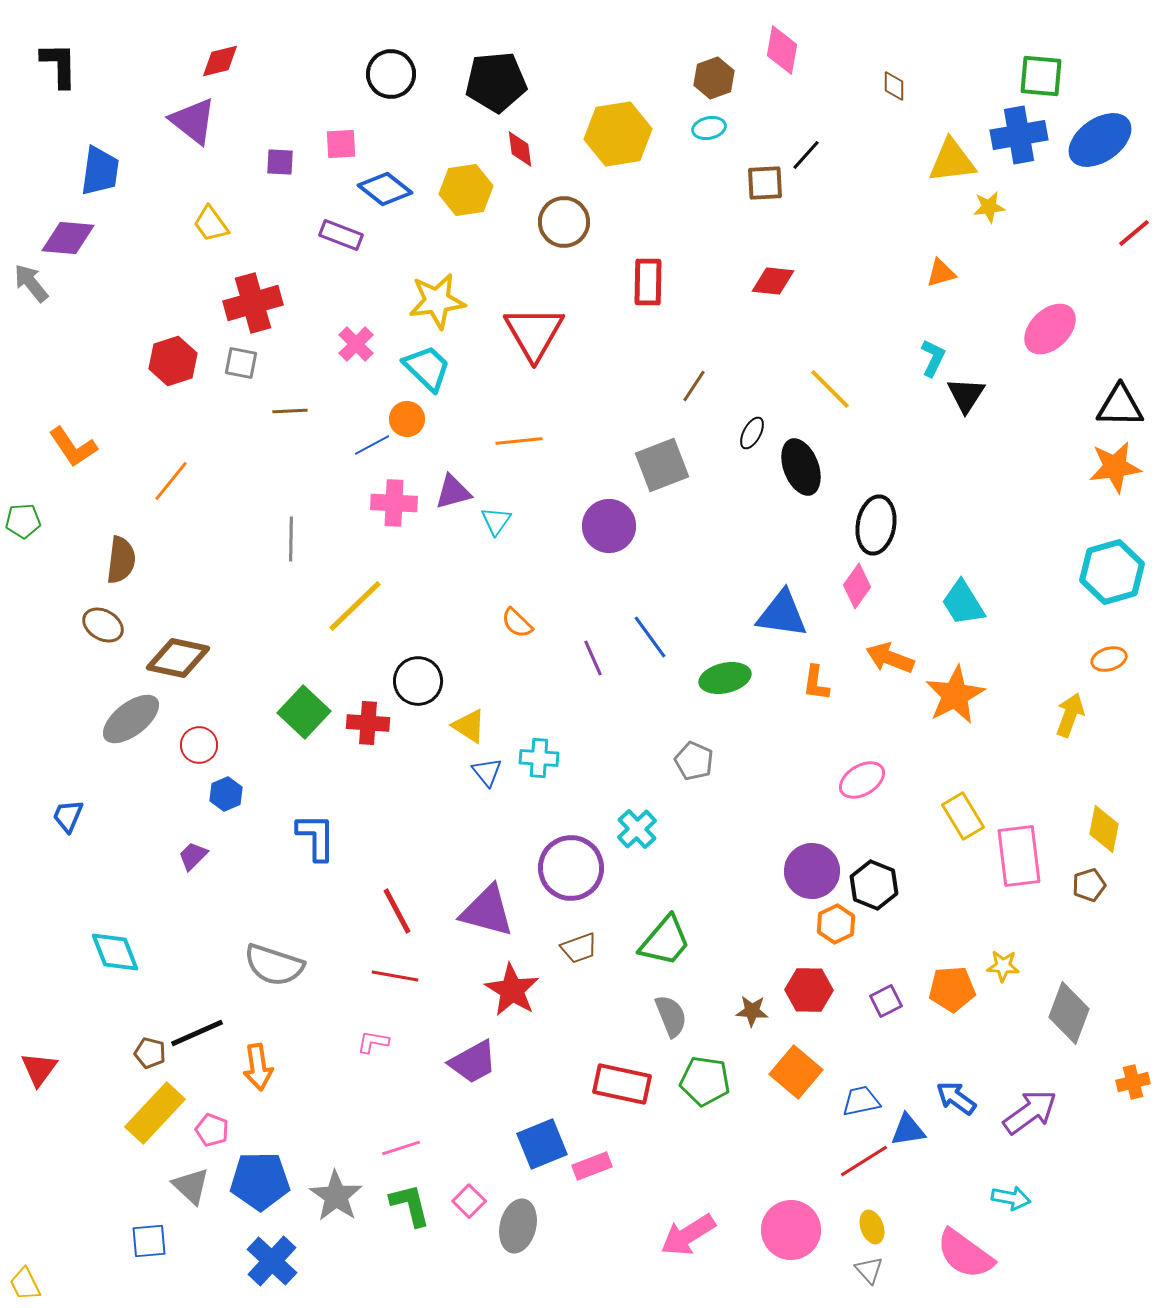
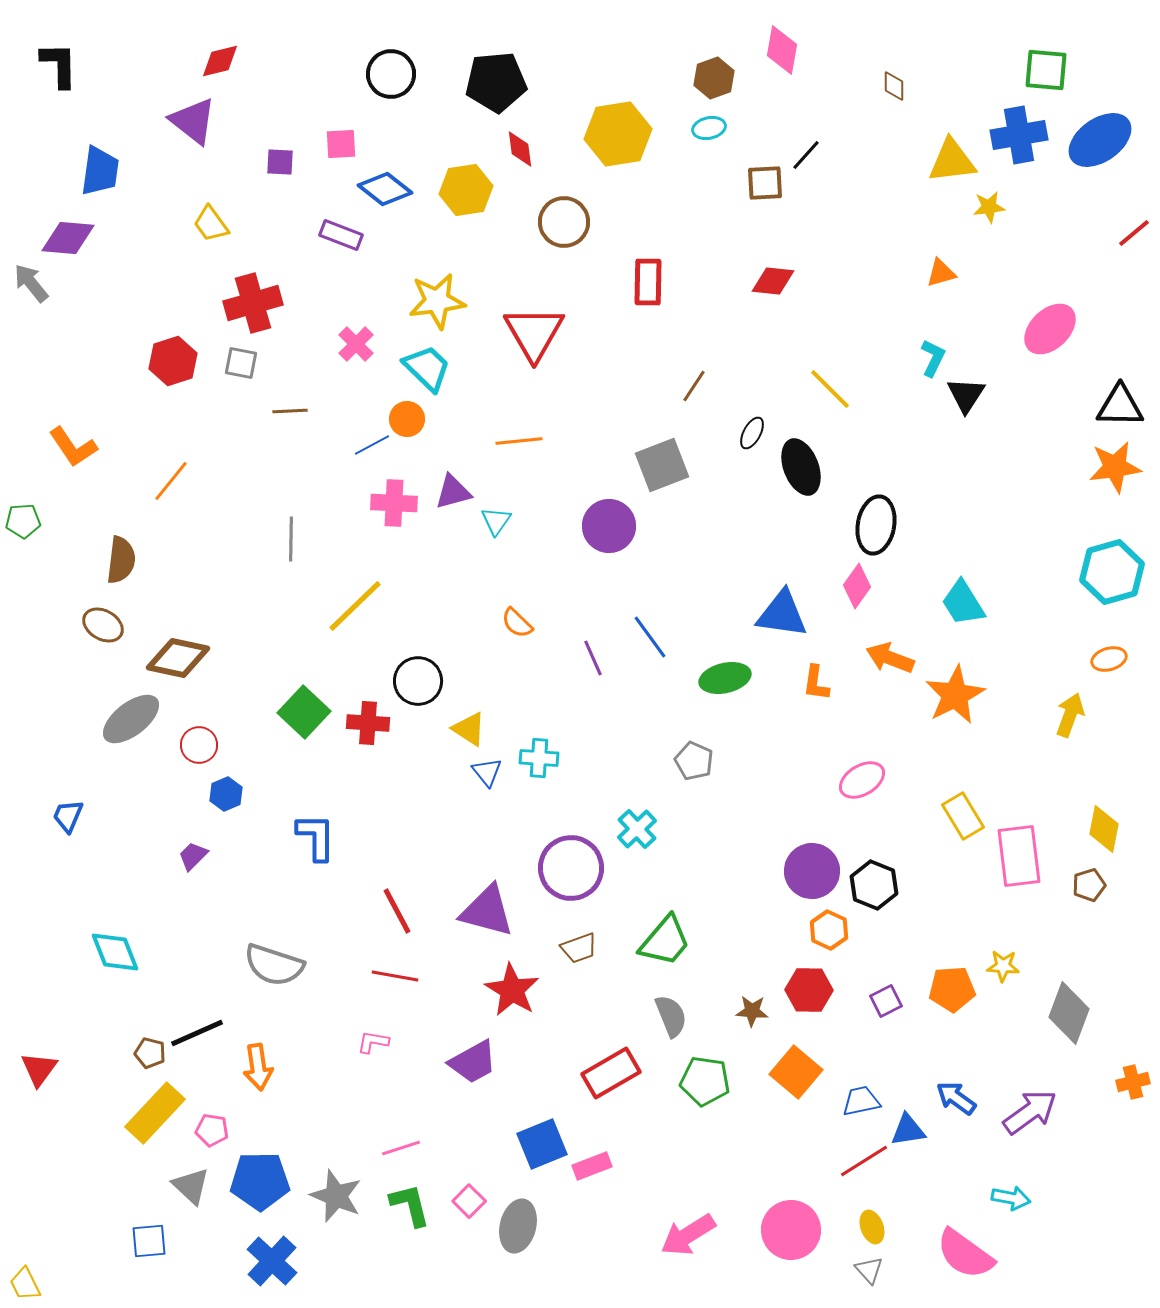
green square at (1041, 76): moved 5 px right, 6 px up
yellow triangle at (469, 726): moved 3 px down
orange hexagon at (836, 924): moved 7 px left, 6 px down; rotated 9 degrees counterclockwise
red rectangle at (622, 1084): moved 11 px left, 11 px up; rotated 42 degrees counterclockwise
pink pentagon at (212, 1130): rotated 12 degrees counterclockwise
gray star at (336, 1196): rotated 12 degrees counterclockwise
